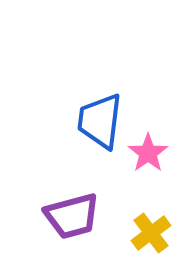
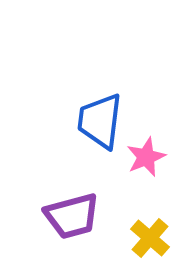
pink star: moved 2 px left, 4 px down; rotated 12 degrees clockwise
yellow cross: moved 1 px left, 5 px down; rotated 12 degrees counterclockwise
